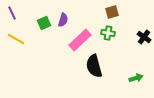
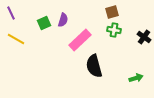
purple line: moved 1 px left
green cross: moved 6 px right, 3 px up
